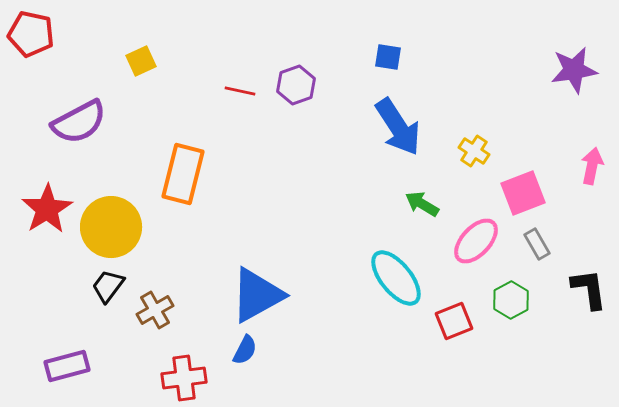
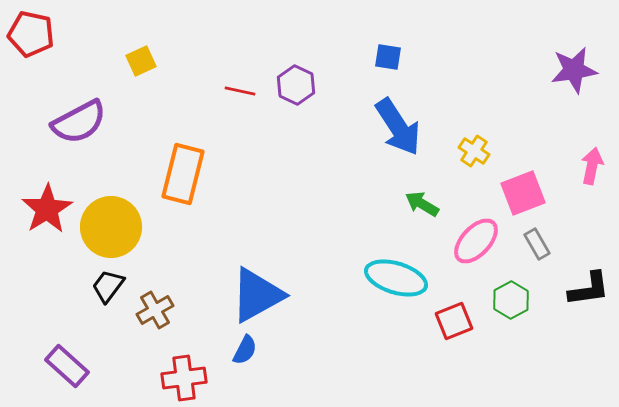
purple hexagon: rotated 15 degrees counterclockwise
cyan ellipse: rotated 34 degrees counterclockwise
black L-shape: rotated 90 degrees clockwise
purple rectangle: rotated 57 degrees clockwise
